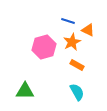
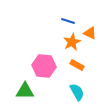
orange triangle: moved 2 px right, 3 px down
pink hexagon: moved 19 px down; rotated 20 degrees clockwise
